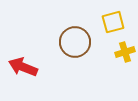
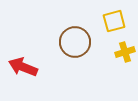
yellow square: moved 1 px right, 1 px up
